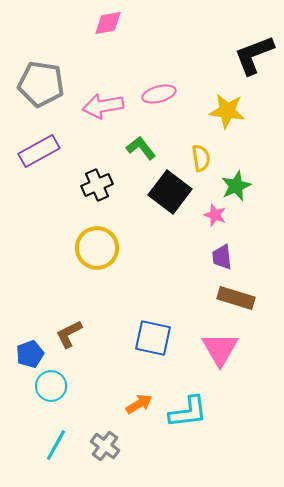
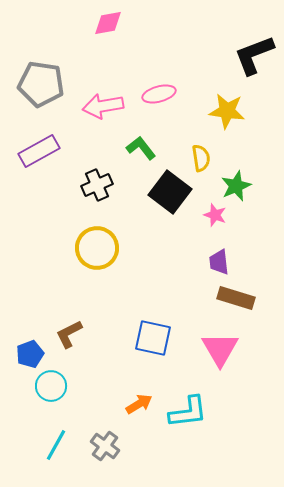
purple trapezoid: moved 3 px left, 5 px down
